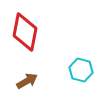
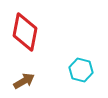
brown arrow: moved 3 px left
